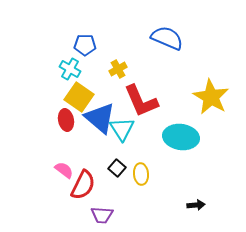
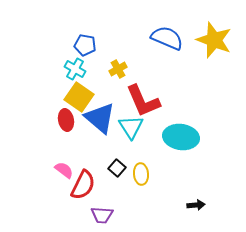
blue pentagon: rotated 10 degrees clockwise
cyan cross: moved 5 px right
yellow star: moved 3 px right, 57 px up; rotated 9 degrees counterclockwise
red L-shape: moved 2 px right
cyan triangle: moved 9 px right, 2 px up
